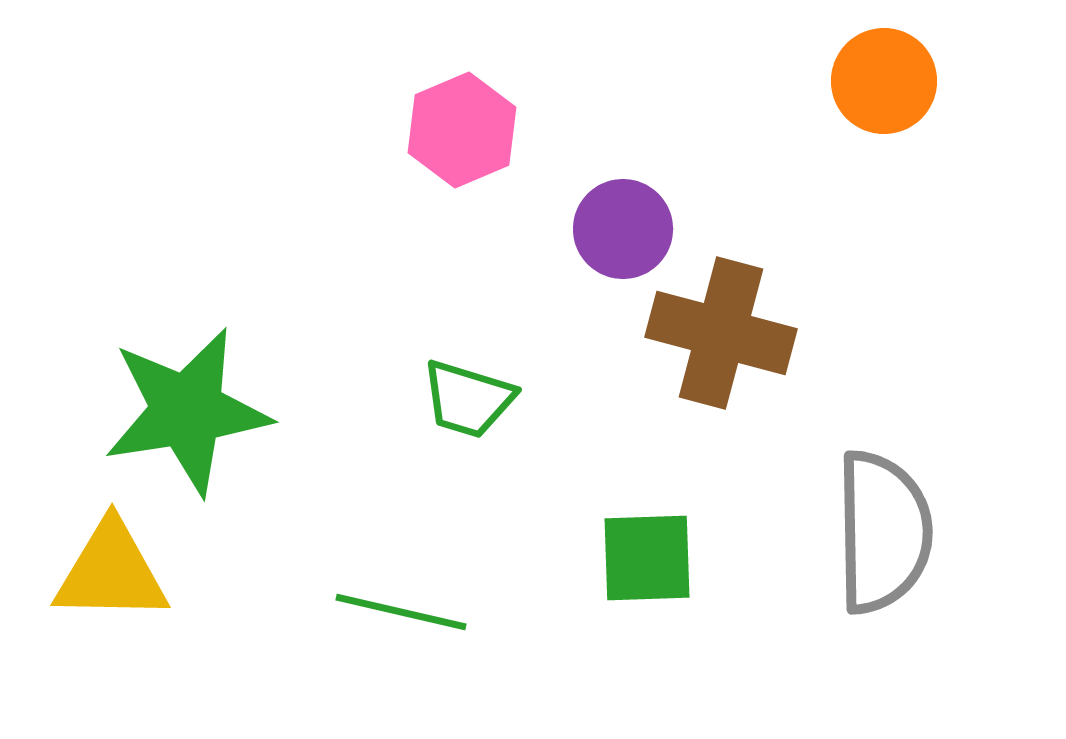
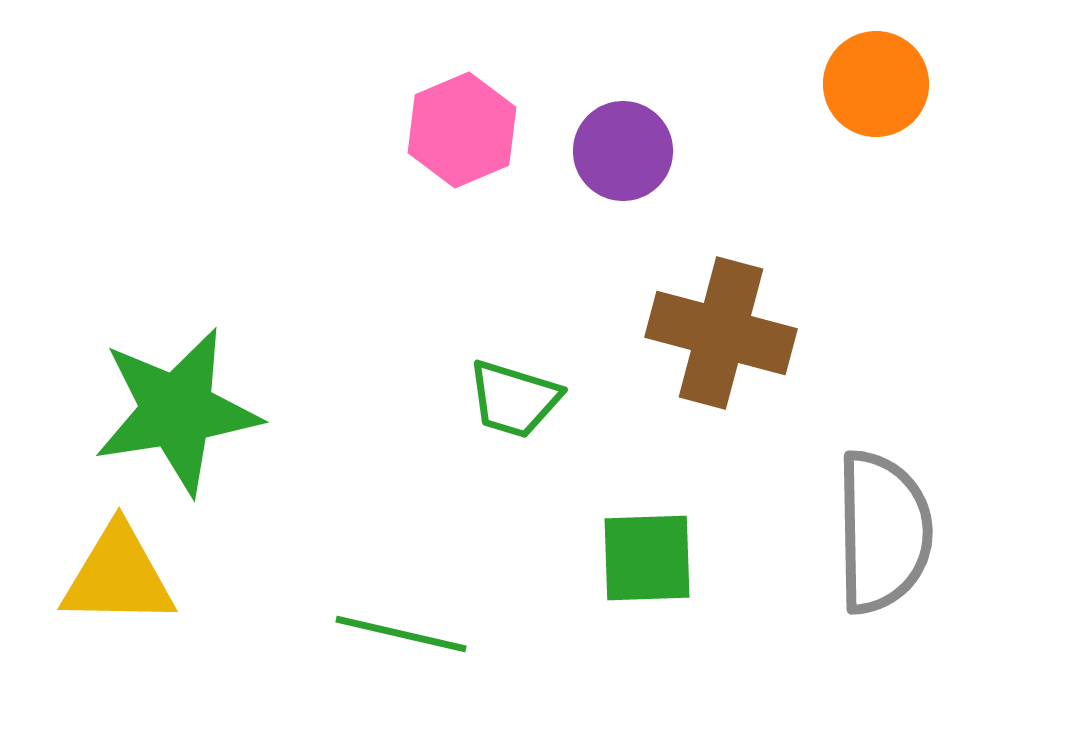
orange circle: moved 8 px left, 3 px down
purple circle: moved 78 px up
green trapezoid: moved 46 px right
green star: moved 10 px left
yellow triangle: moved 7 px right, 4 px down
green line: moved 22 px down
